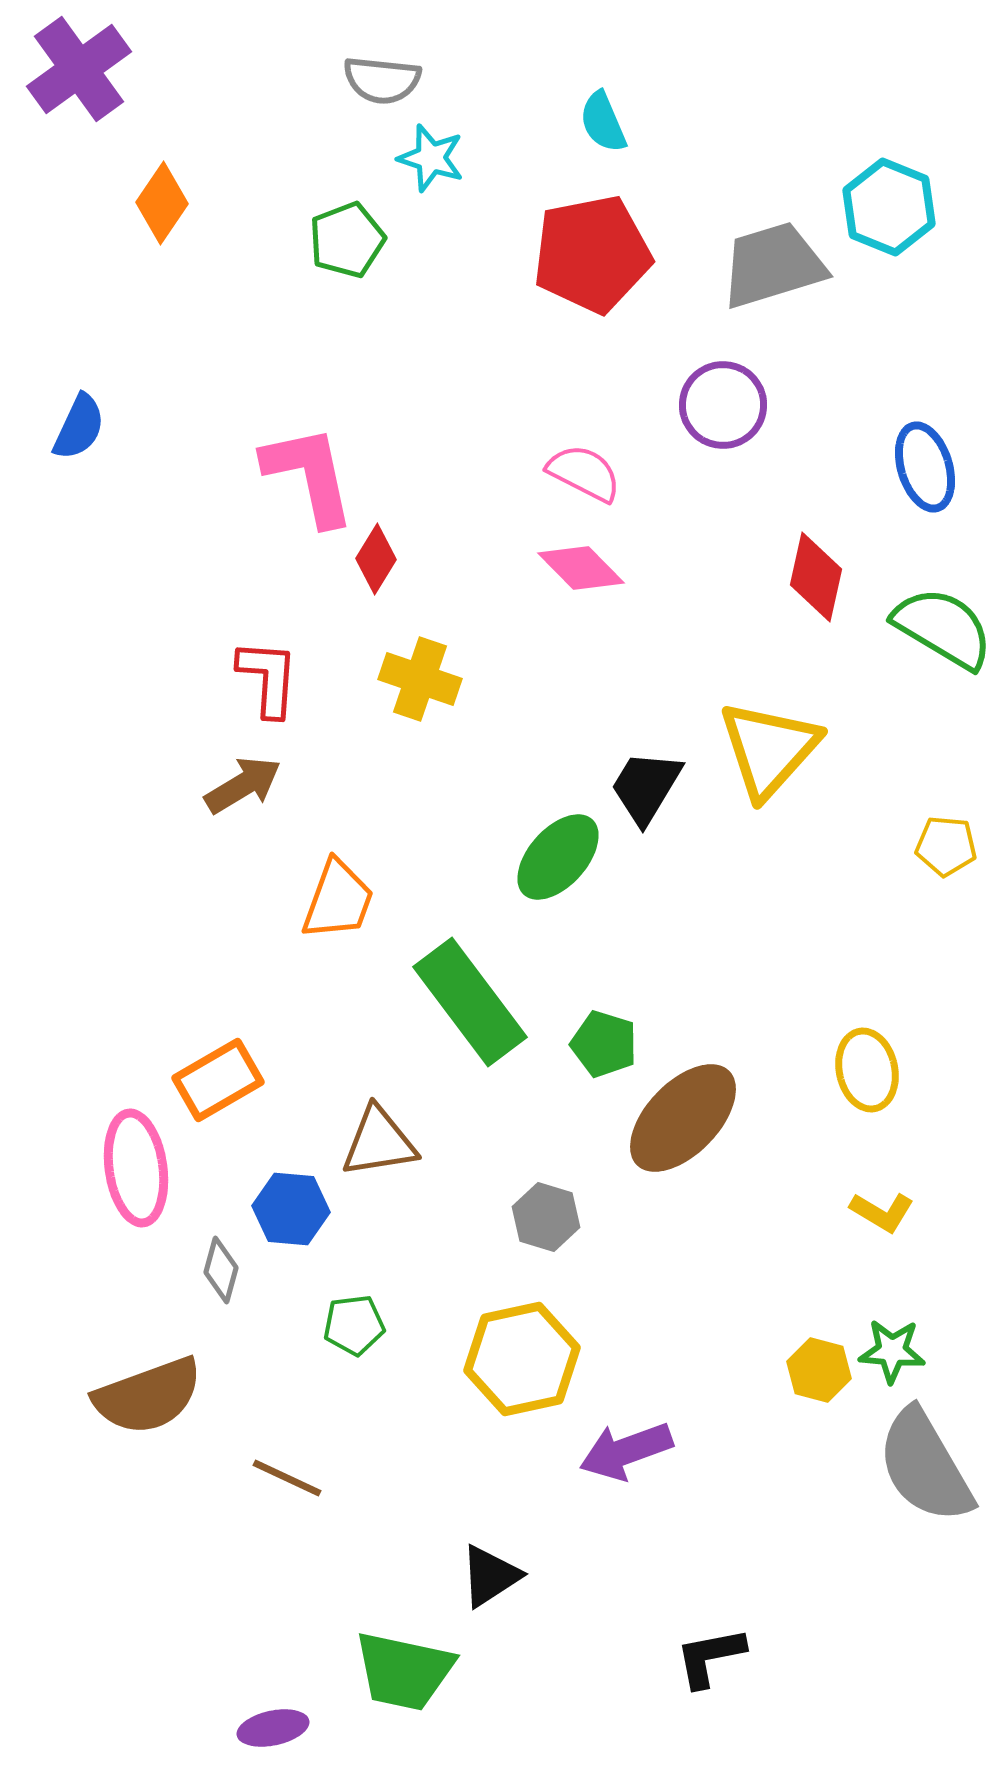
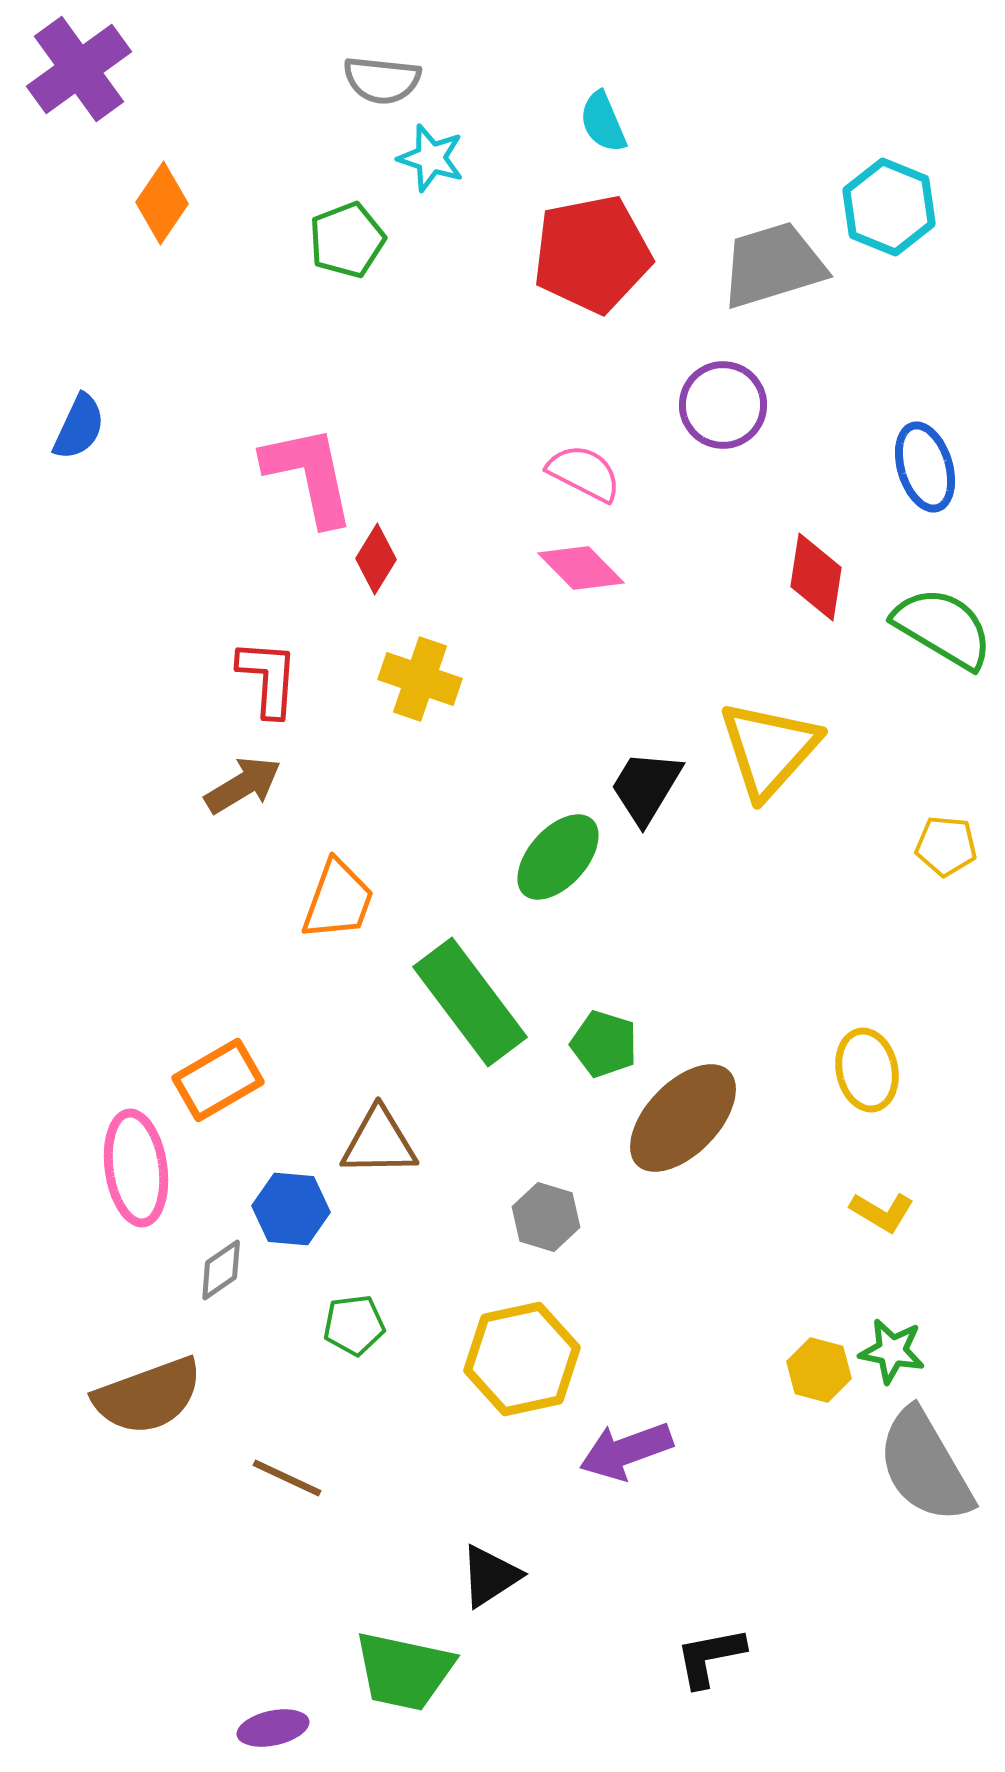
red diamond at (816, 577): rotated 4 degrees counterclockwise
brown triangle at (379, 1142): rotated 8 degrees clockwise
gray diamond at (221, 1270): rotated 40 degrees clockwise
green star at (892, 1351): rotated 6 degrees clockwise
